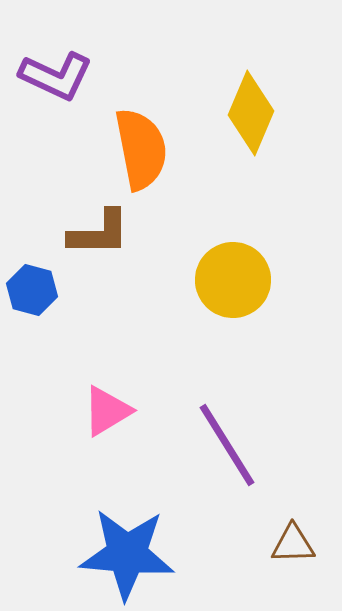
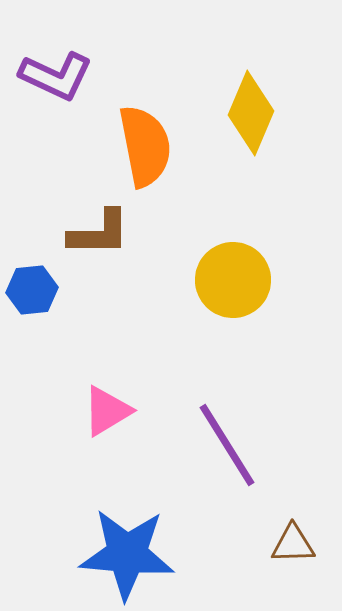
orange semicircle: moved 4 px right, 3 px up
blue hexagon: rotated 21 degrees counterclockwise
